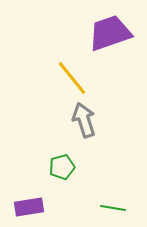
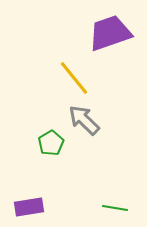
yellow line: moved 2 px right
gray arrow: rotated 28 degrees counterclockwise
green pentagon: moved 11 px left, 24 px up; rotated 15 degrees counterclockwise
green line: moved 2 px right
